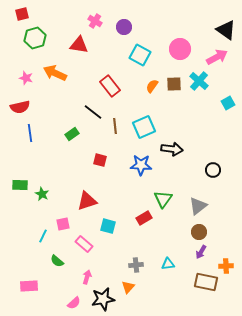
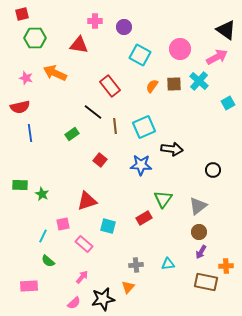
pink cross at (95, 21): rotated 32 degrees counterclockwise
green hexagon at (35, 38): rotated 15 degrees clockwise
red square at (100, 160): rotated 24 degrees clockwise
green semicircle at (57, 261): moved 9 px left
pink arrow at (87, 277): moved 5 px left; rotated 24 degrees clockwise
